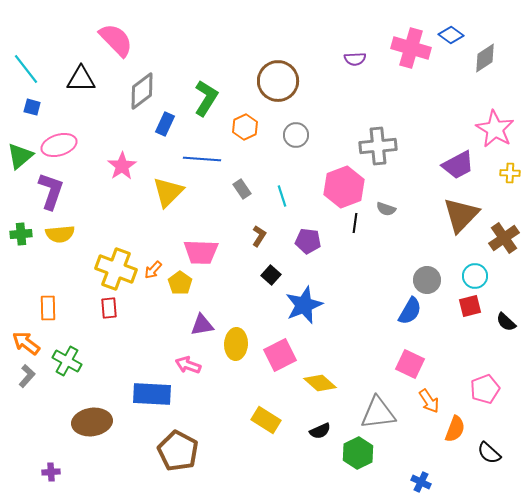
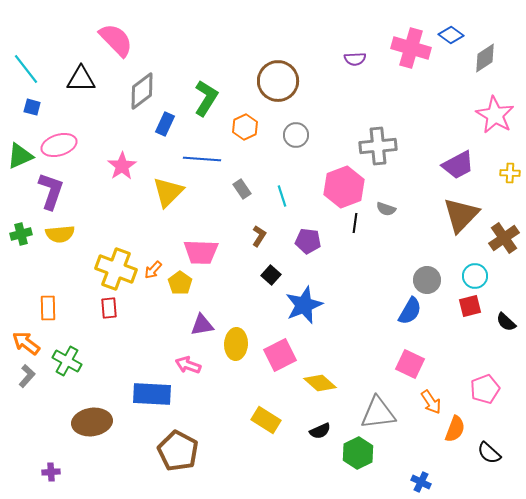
pink star at (495, 129): moved 14 px up
green triangle at (20, 156): rotated 16 degrees clockwise
green cross at (21, 234): rotated 10 degrees counterclockwise
orange arrow at (429, 401): moved 2 px right, 1 px down
